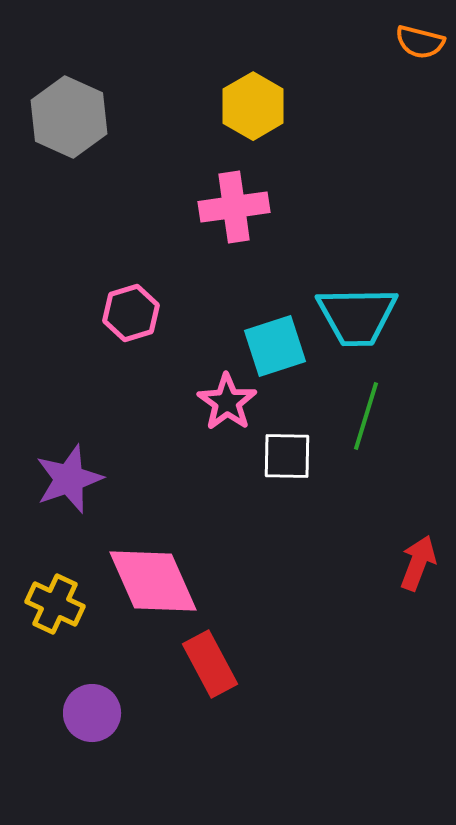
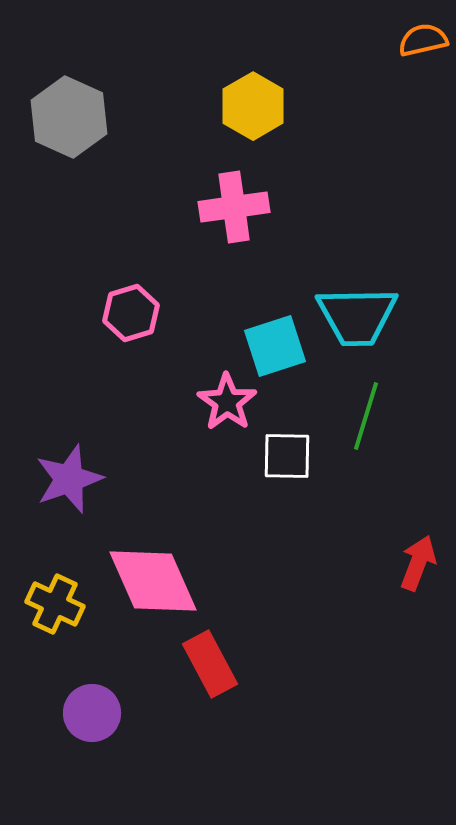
orange semicircle: moved 3 px right, 2 px up; rotated 153 degrees clockwise
